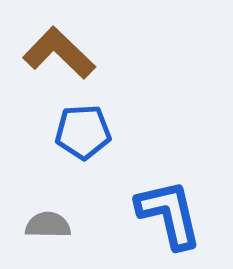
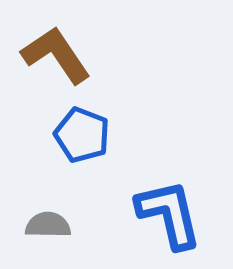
brown L-shape: moved 3 px left, 2 px down; rotated 12 degrees clockwise
blue pentagon: moved 1 px left, 3 px down; rotated 24 degrees clockwise
